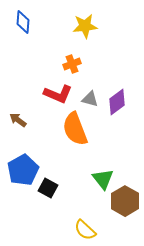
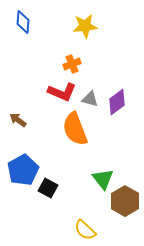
red L-shape: moved 4 px right, 2 px up
